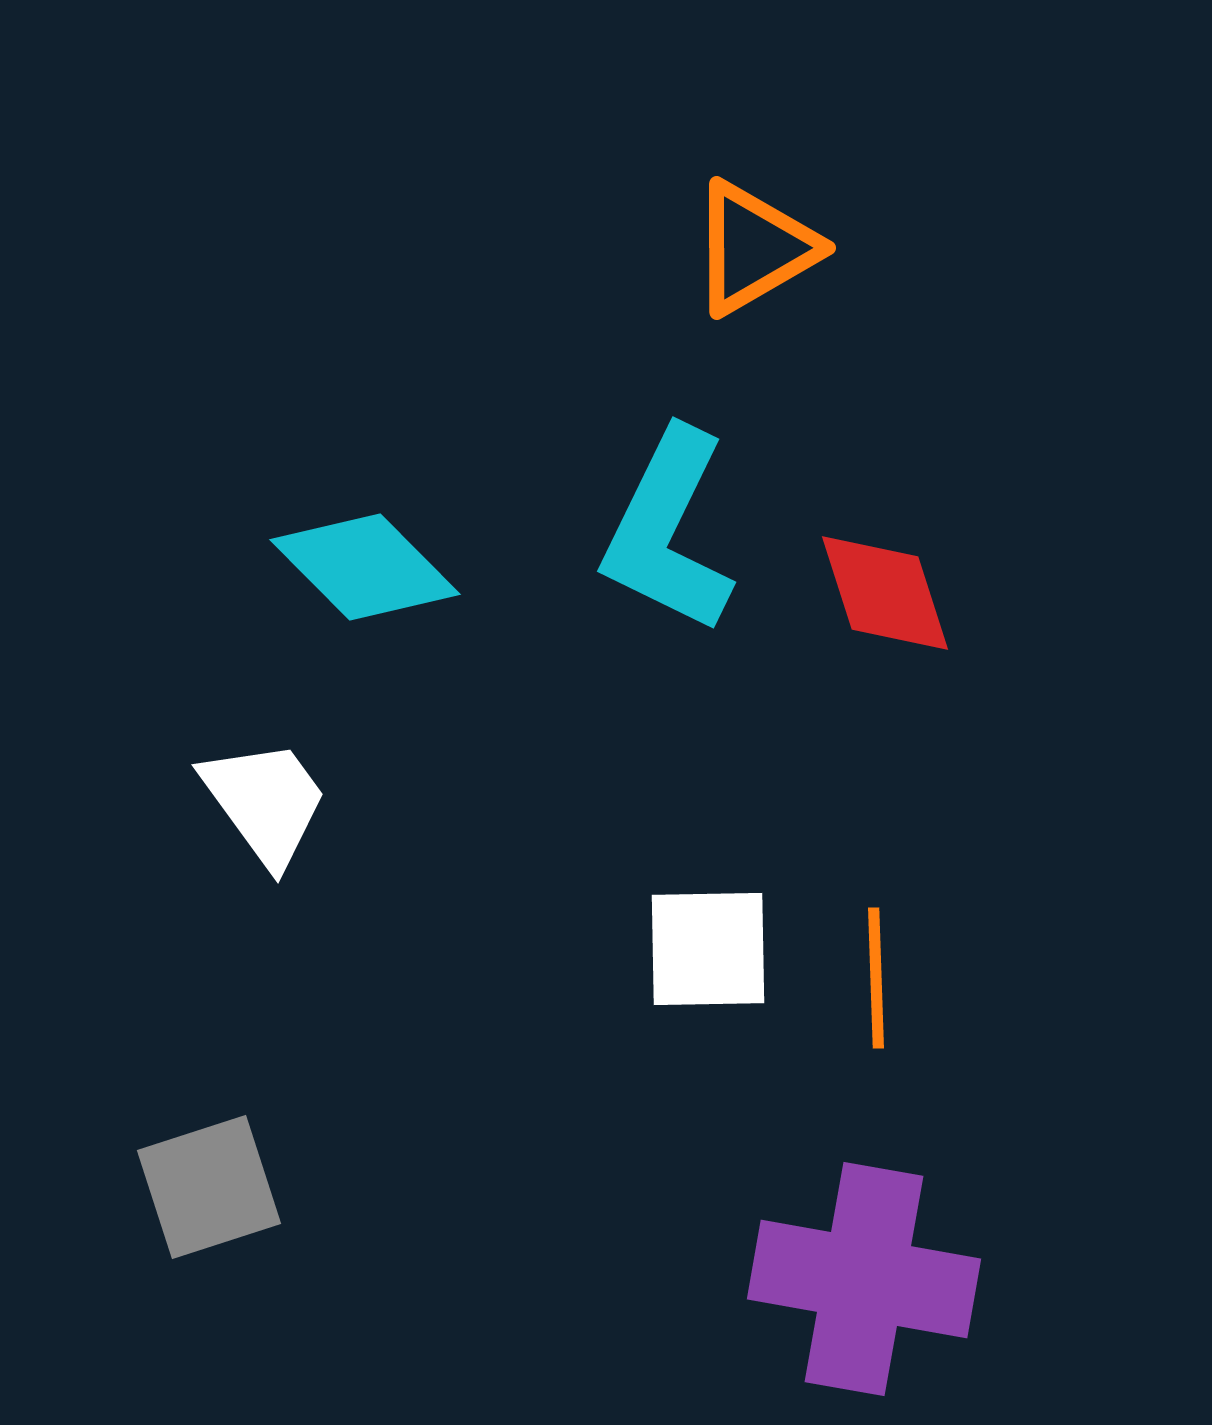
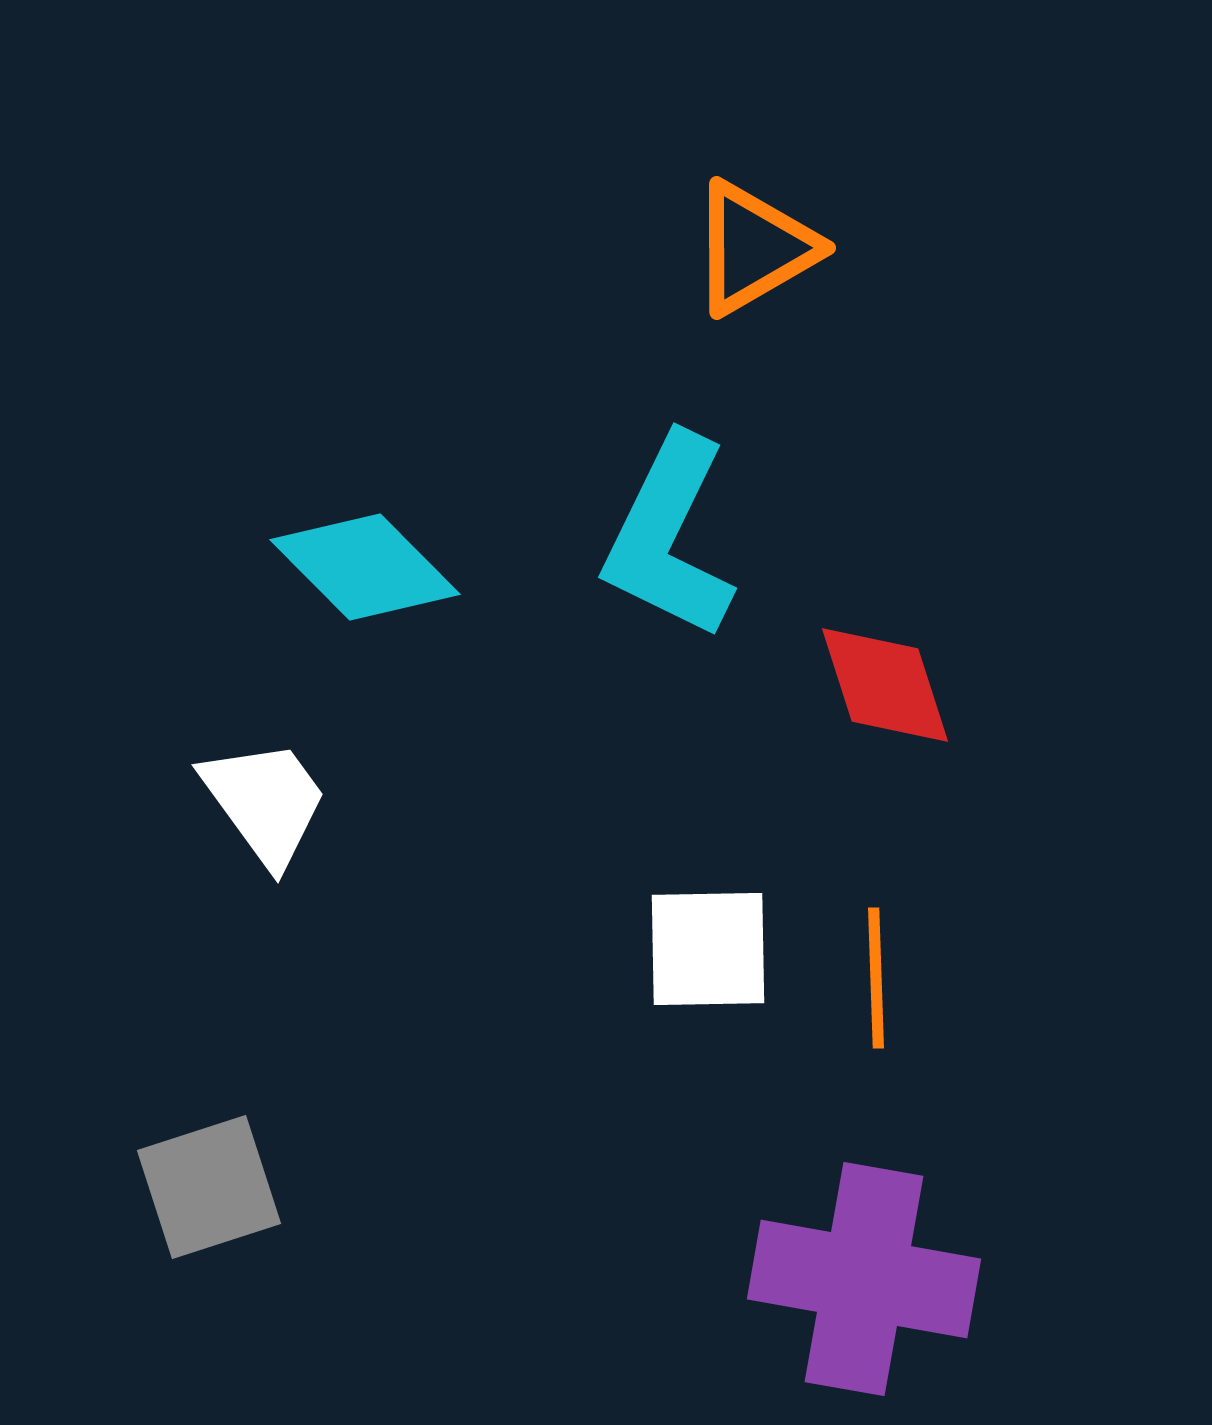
cyan L-shape: moved 1 px right, 6 px down
red diamond: moved 92 px down
